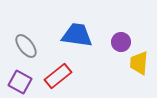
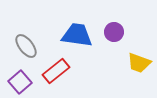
purple circle: moved 7 px left, 10 px up
yellow trapezoid: rotated 75 degrees counterclockwise
red rectangle: moved 2 px left, 5 px up
purple square: rotated 20 degrees clockwise
